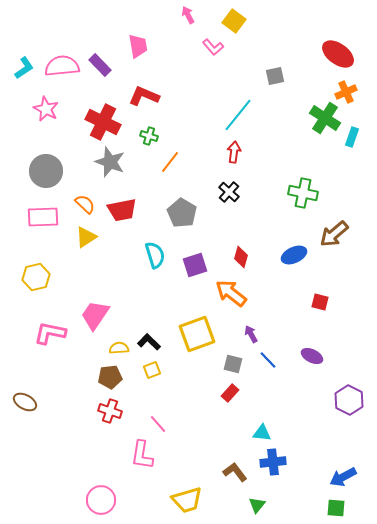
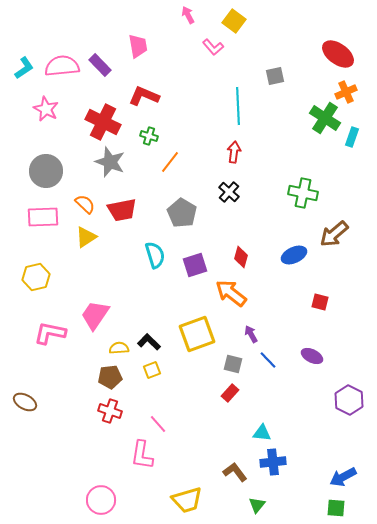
cyan line at (238, 115): moved 9 px up; rotated 42 degrees counterclockwise
